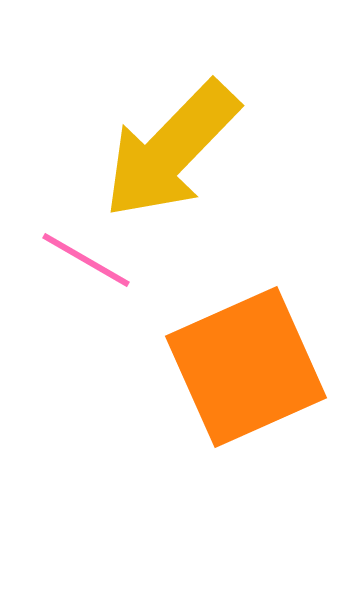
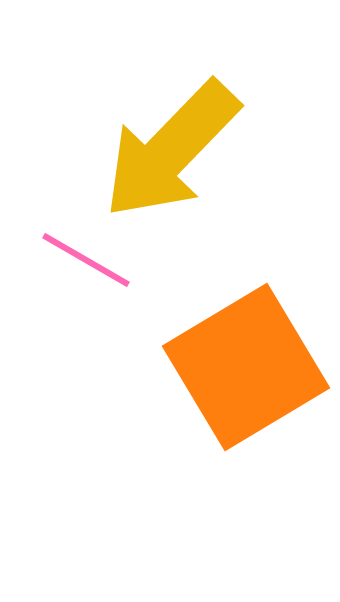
orange square: rotated 7 degrees counterclockwise
